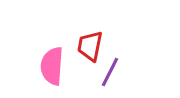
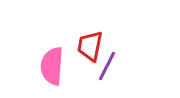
purple line: moved 3 px left, 6 px up
